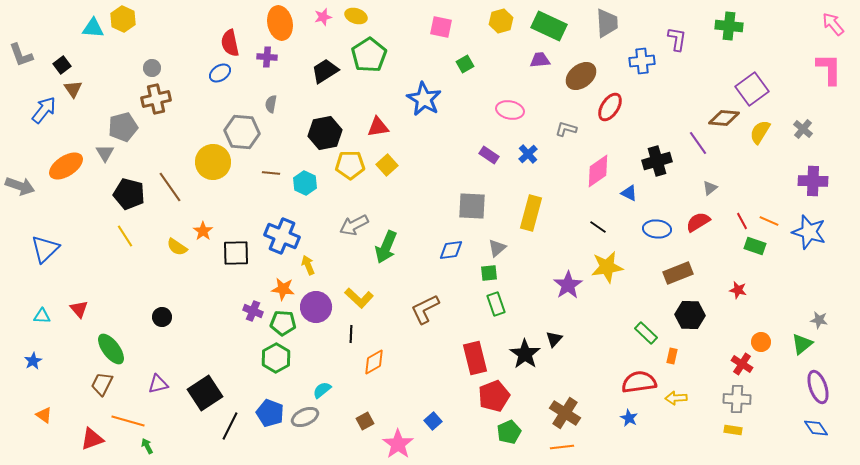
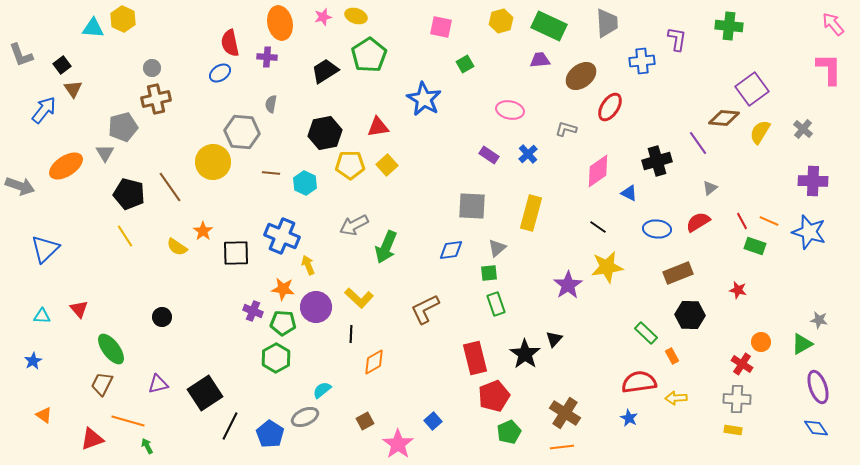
green triangle at (802, 344): rotated 10 degrees clockwise
orange rectangle at (672, 356): rotated 42 degrees counterclockwise
blue pentagon at (270, 413): moved 21 px down; rotated 12 degrees clockwise
